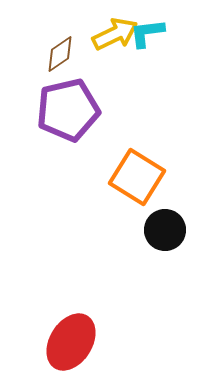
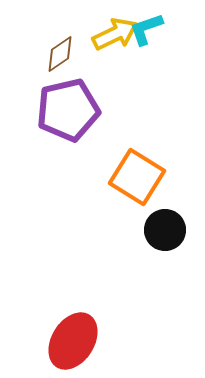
cyan L-shape: moved 1 px left, 4 px up; rotated 12 degrees counterclockwise
red ellipse: moved 2 px right, 1 px up
